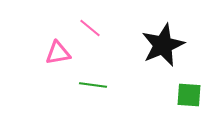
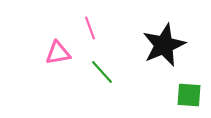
pink line: rotated 30 degrees clockwise
black star: moved 1 px right
green line: moved 9 px right, 13 px up; rotated 40 degrees clockwise
